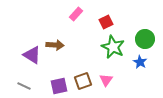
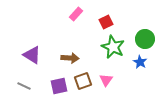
brown arrow: moved 15 px right, 13 px down
